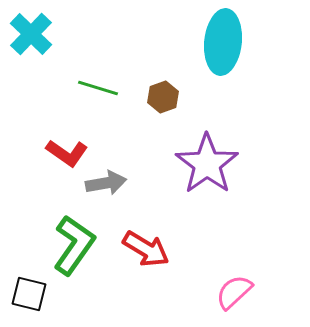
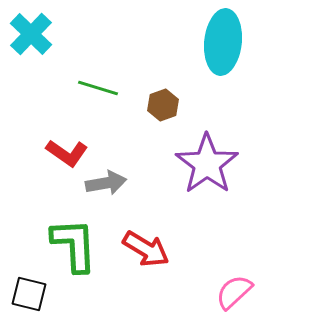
brown hexagon: moved 8 px down
green L-shape: rotated 38 degrees counterclockwise
